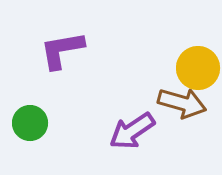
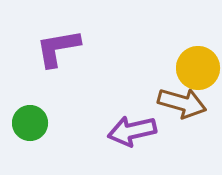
purple L-shape: moved 4 px left, 2 px up
purple arrow: rotated 21 degrees clockwise
